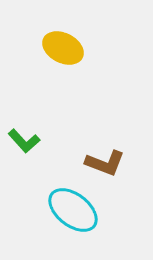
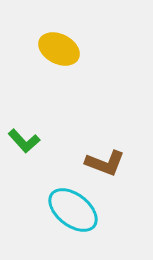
yellow ellipse: moved 4 px left, 1 px down
